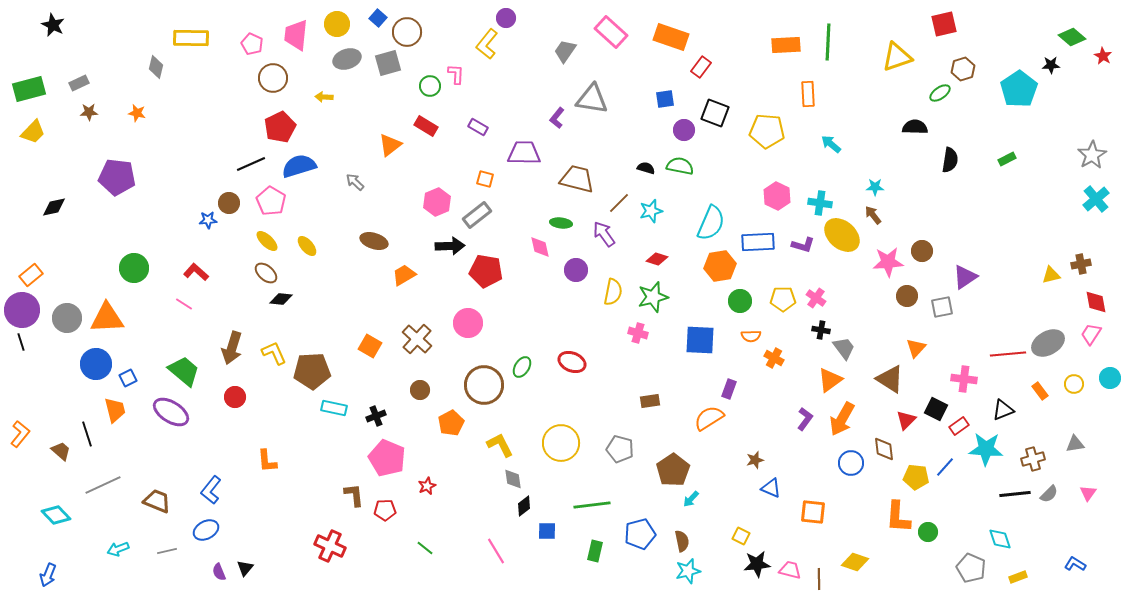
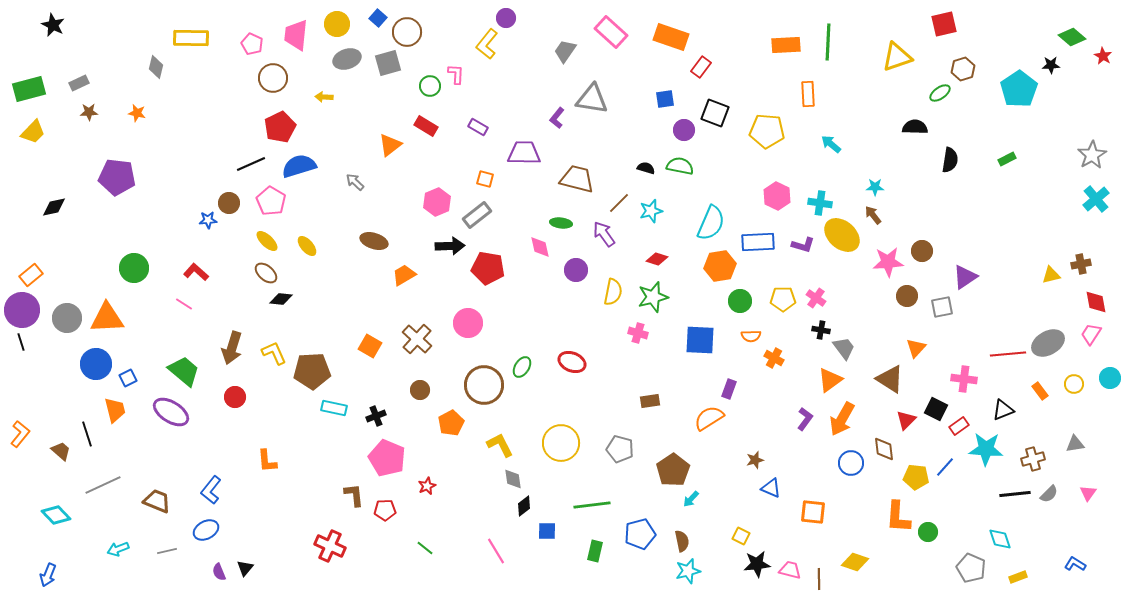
red pentagon at (486, 271): moved 2 px right, 3 px up
